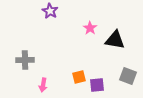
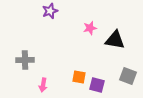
purple star: rotated 21 degrees clockwise
pink star: rotated 24 degrees clockwise
orange square: rotated 24 degrees clockwise
purple square: rotated 21 degrees clockwise
